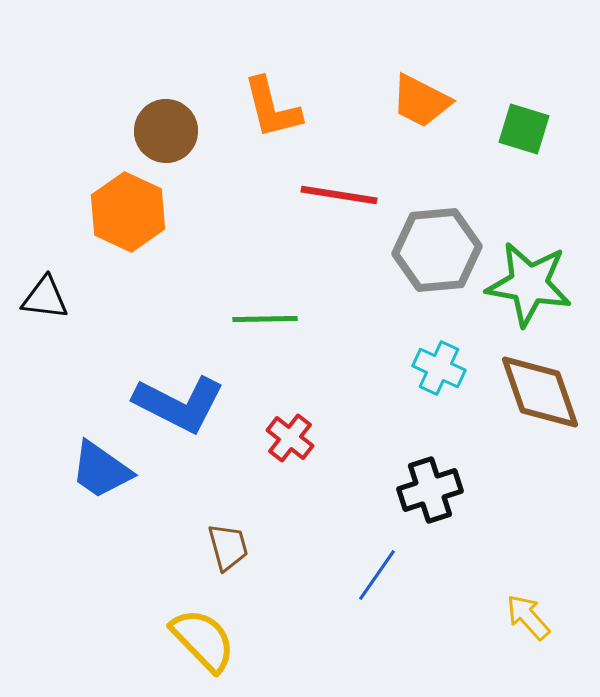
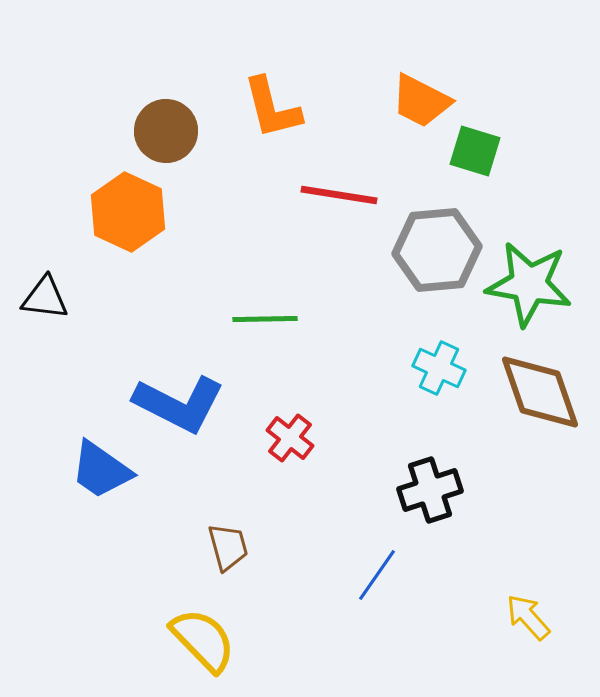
green square: moved 49 px left, 22 px down
